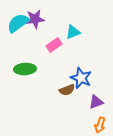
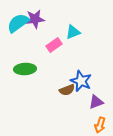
blue star: moved 3 px down
